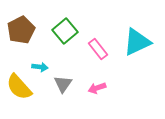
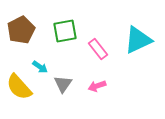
green square: rotated 30 degrees clockwise
cyan triangle: moved 1 px right, 2 px up
cyan arrow: rotated 28 degrees clockwise
pink arrow: moved 2 px up
